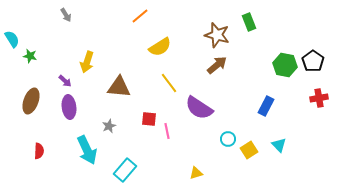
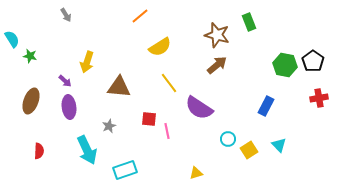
cyan rectangle: rotated 30 degrees clockwise
